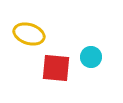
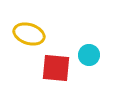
cyan circle: moved 2 px left, 2 px up
